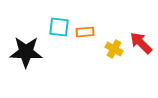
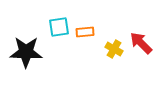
cyan square: rotated 15 degrees counterclockwise
